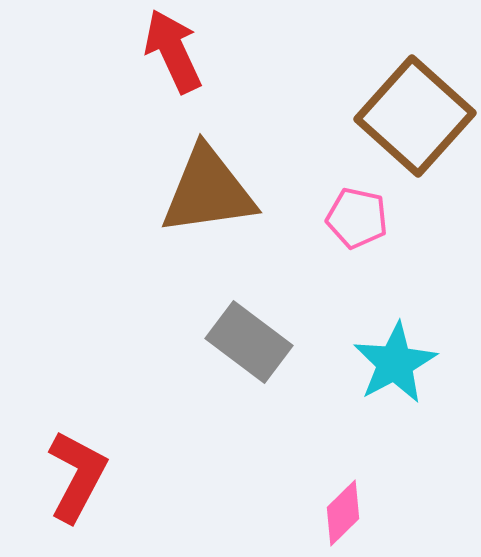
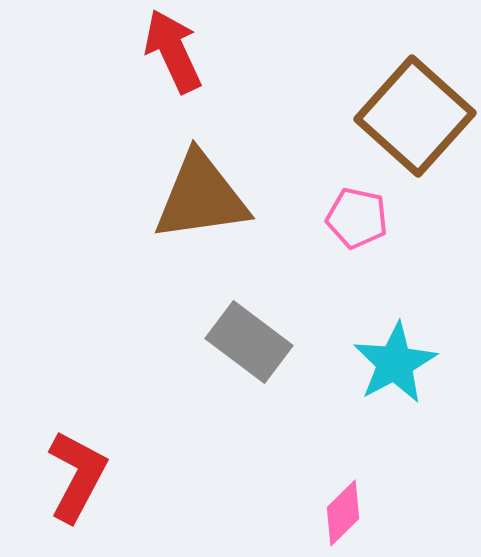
brown triangle: moved 7 px left, 6 px down
